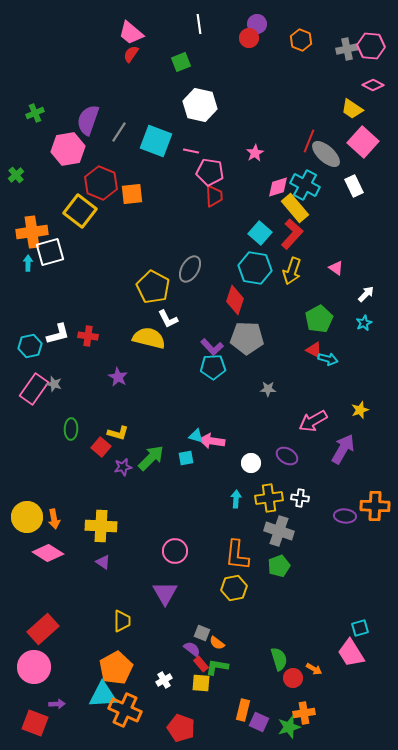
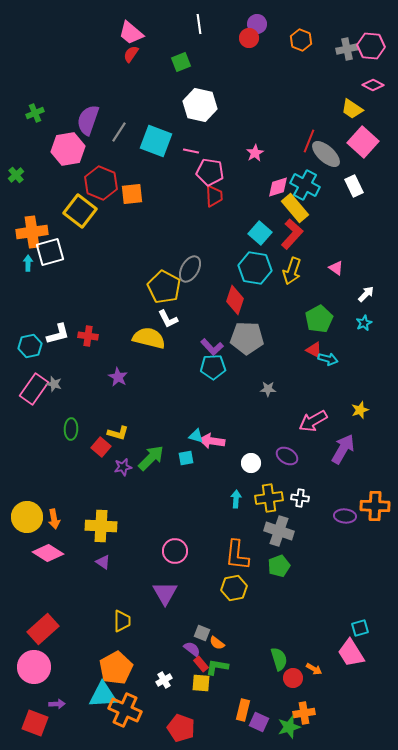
yellow pentagon at (153, 287): moved 11 px right
